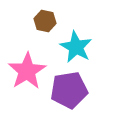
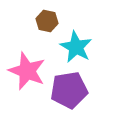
brown hexagon: moved 2 px right
pink star: rotated 18 degrees counterclockwise
